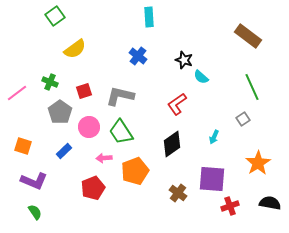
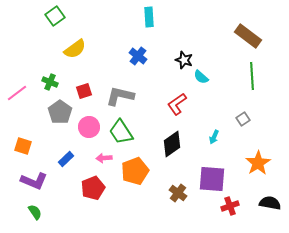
green line: moved 11 px up; rotated 20 degrees clockwise
blue rectangle: moved 2 px right, 8 px down
